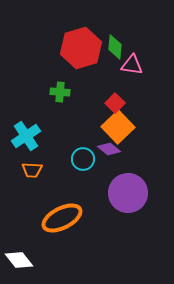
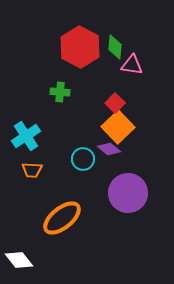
red hexagon: moved 1 px left, 1 px up; rotated 15 degrees counterclockwise
orange ellipse: rotated 12 degrees counterclockwise
